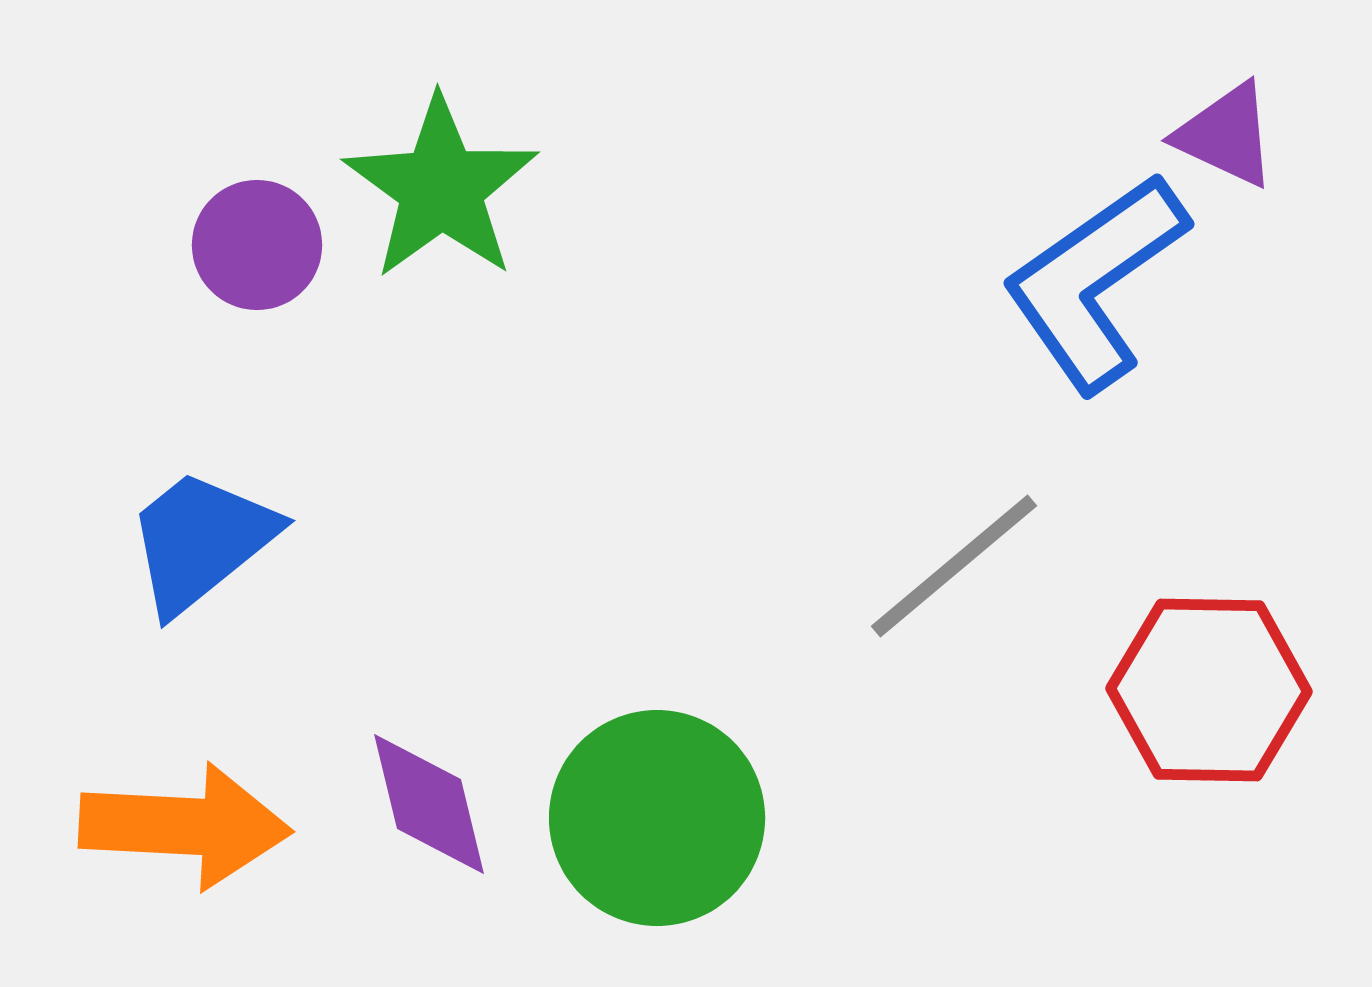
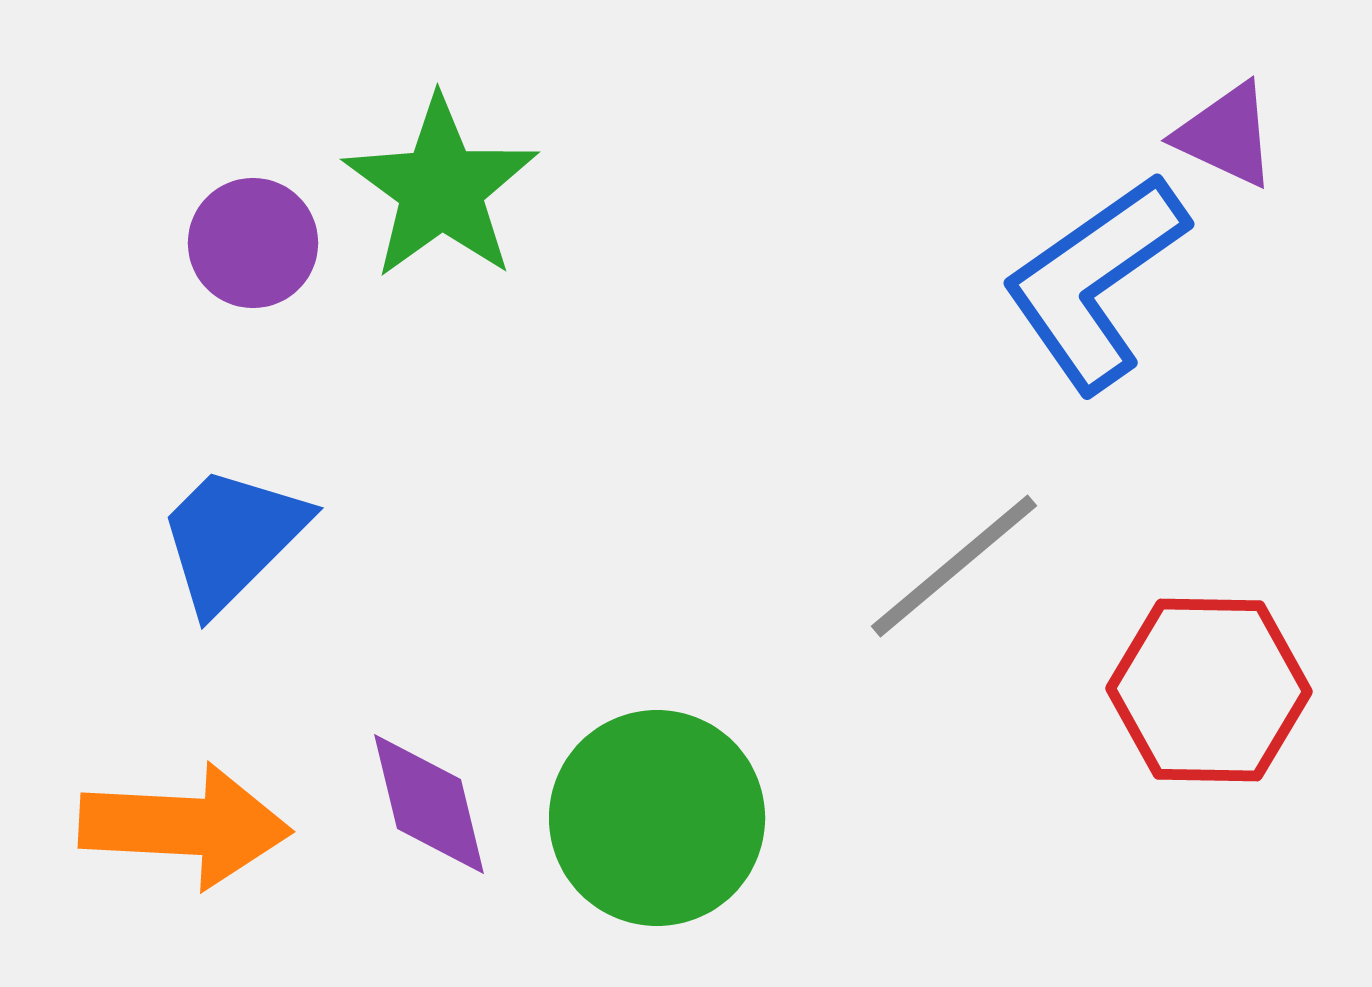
purple circle: moved 4 px left, 2 px up
blue trapezoid: moved 31 px right, 3 px up; rotated 6 degrees counterclockwise
